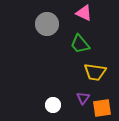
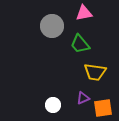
pink triangle: rotated 36 degrees counterclockwise
gray circle: moved 5 px right, 2 px down
purple triangle: rotated 32 degrees clockwise
orange square: moved 1 px right
